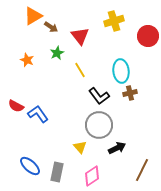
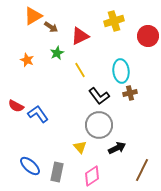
red triangle: rotated 42 degrees clockwise
